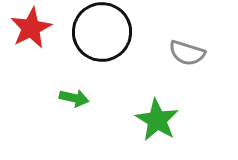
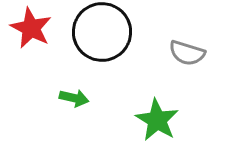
red star: rotated 18 degrees counterclockwise
